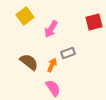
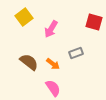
yellow square: moved 1 px left, 1 px down
red square: rotated 30 degrees clockwise
gray rectangle: moved 8 px right
orange arrow: moved 1 px right, 1 px up; rotated 104 degrees clockwise
